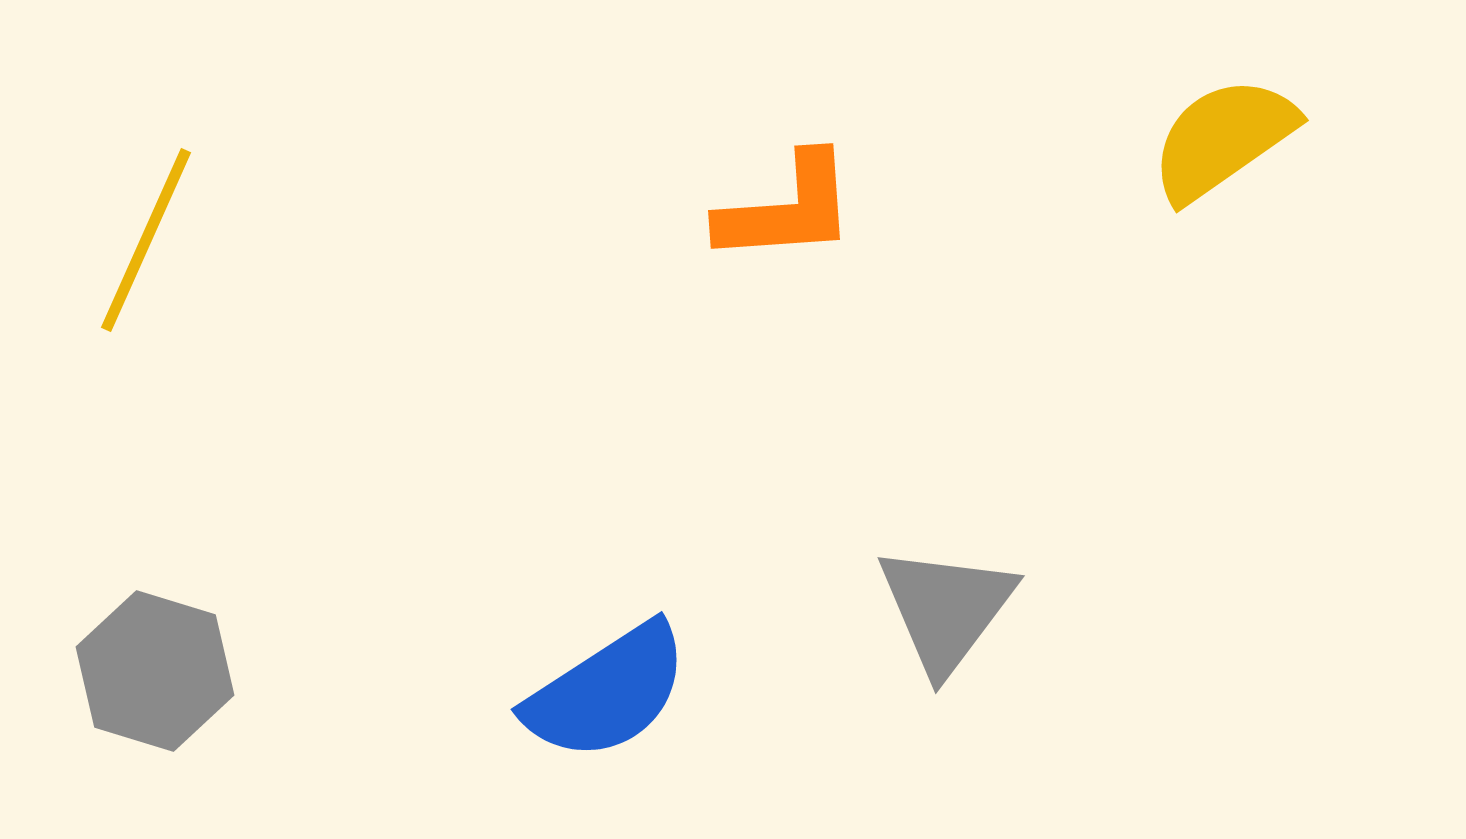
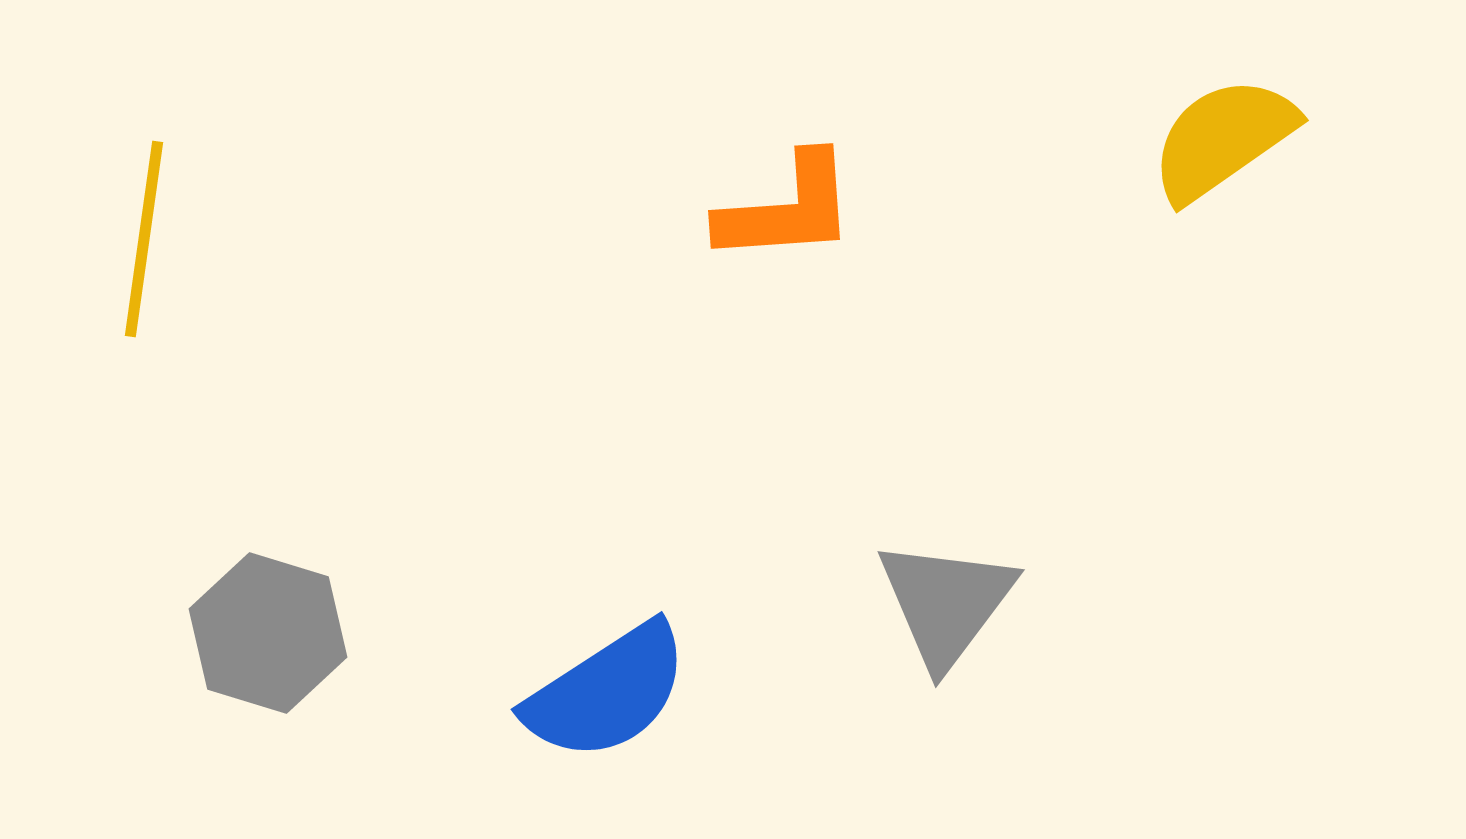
yellow line: moved 2 px left, 1 px up; rotated 16 degrees counterclockwise
gray triangle: moved 6 px up
gray hexagon: moved 113 px right, 38 px up
